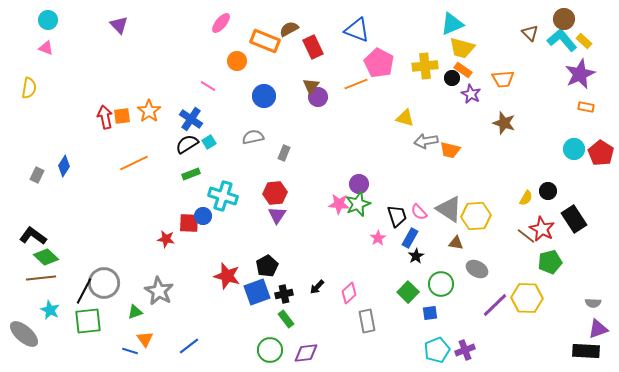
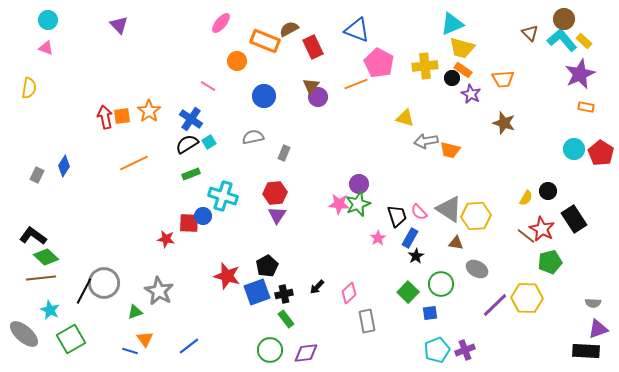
green square at (88, 321): moved 17 px left, 18 px down; rotated 24 degrees counterclockwise
